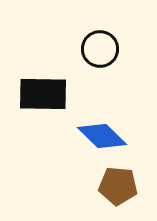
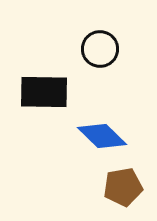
black rectangle: moved 1 px right, 2 px up
brown pentagon: moved 5 px right, 1 px down; rotated 15 degrees counterclockwise
